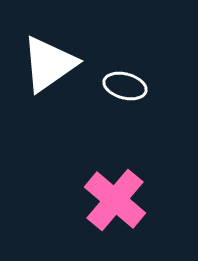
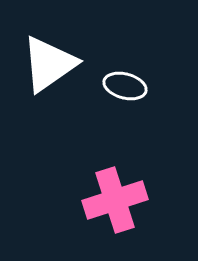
pink cross: rotated 32 degrees clockwise
